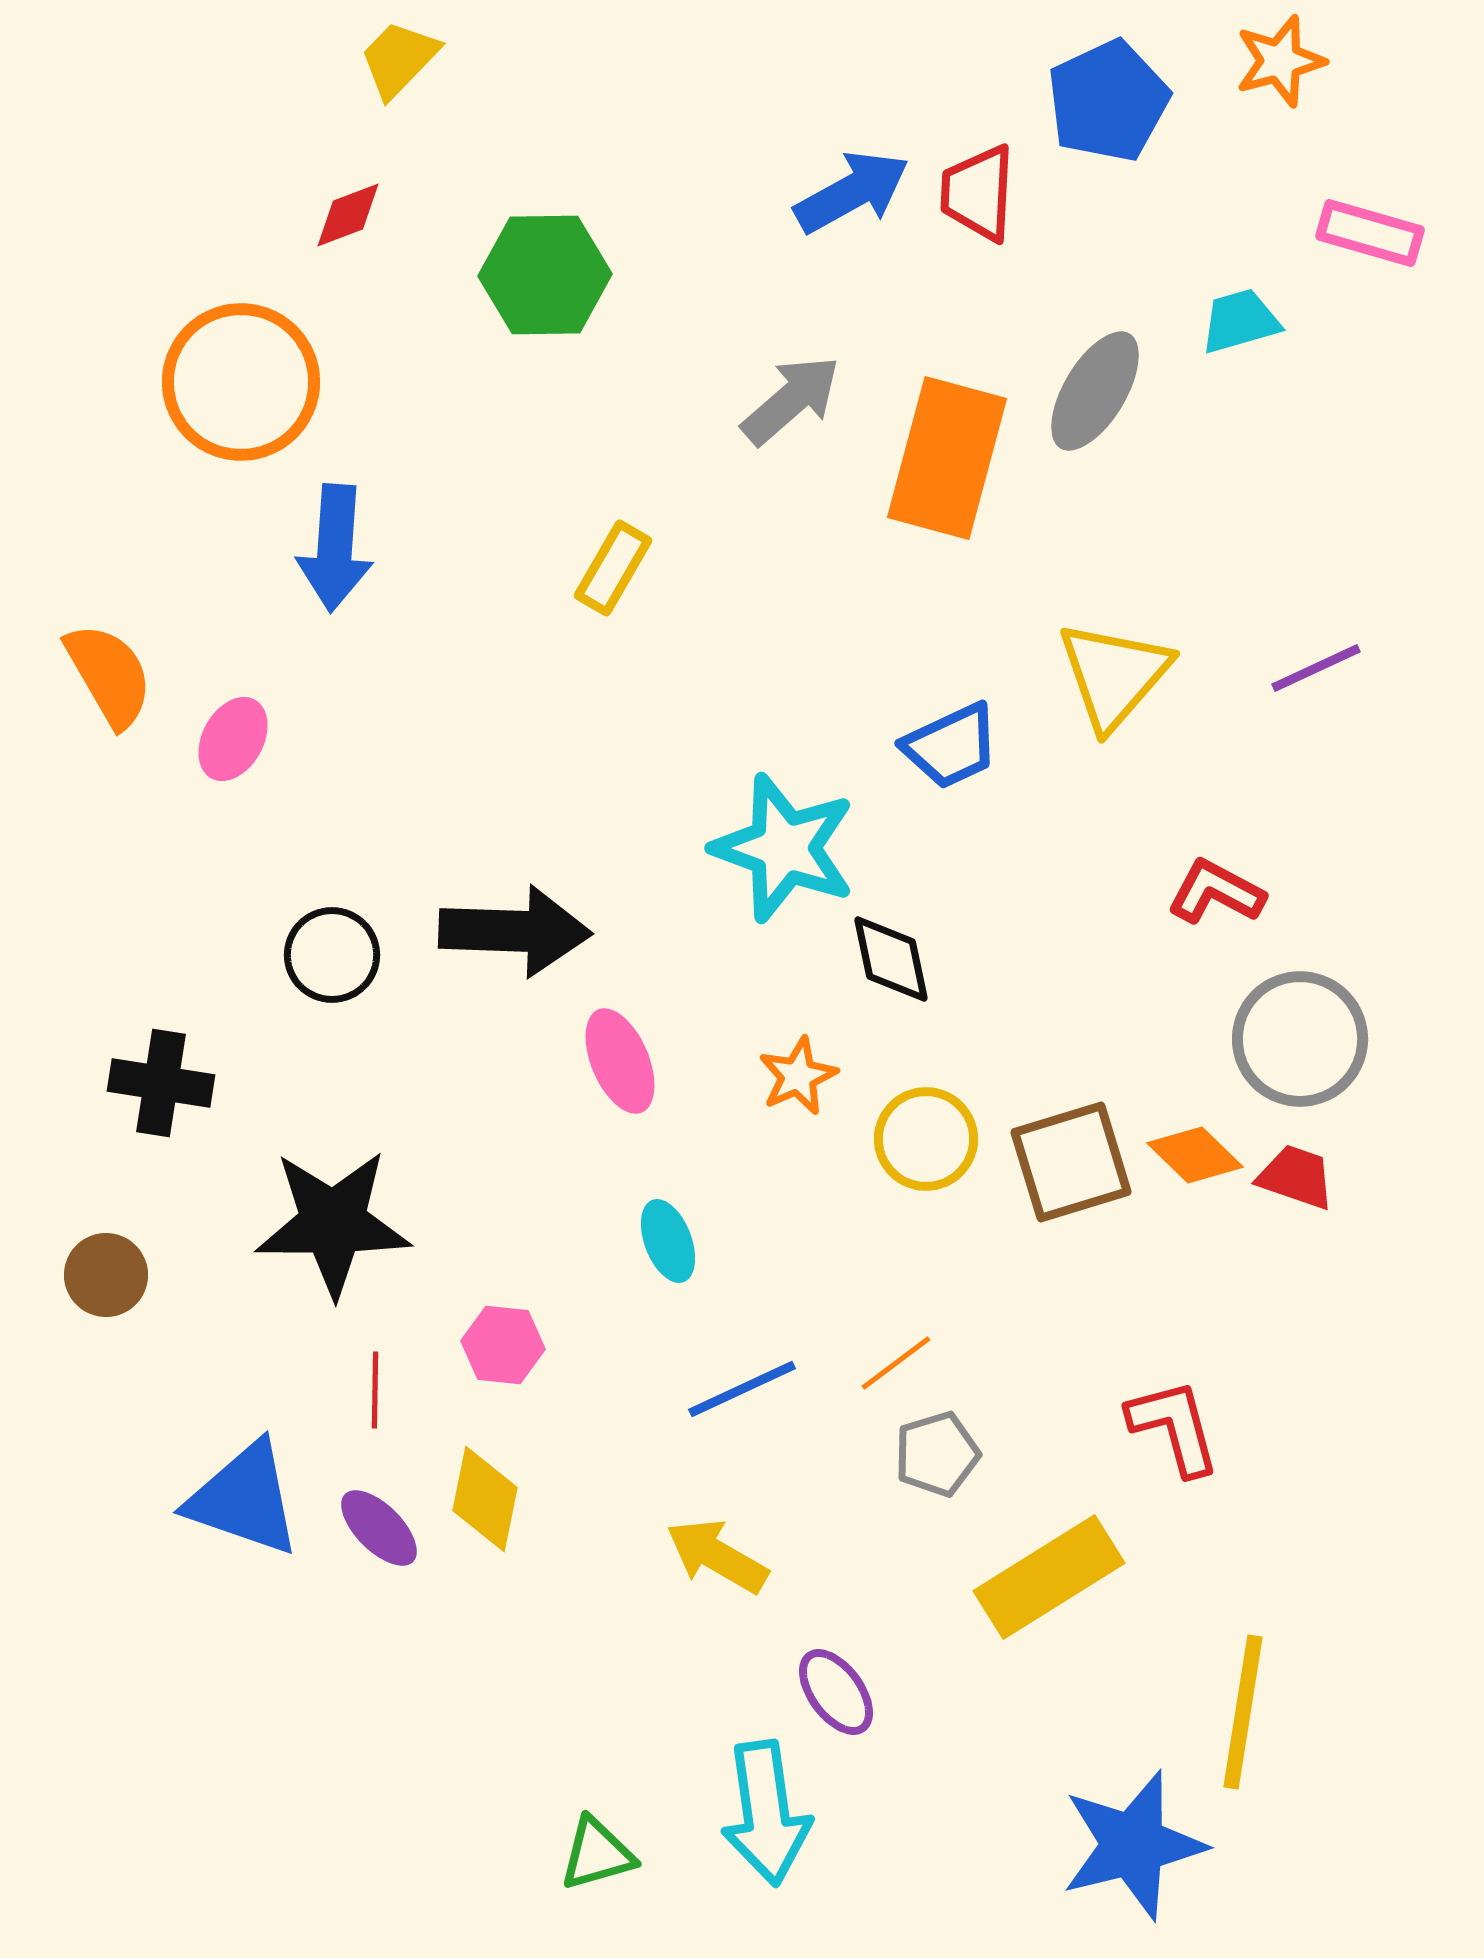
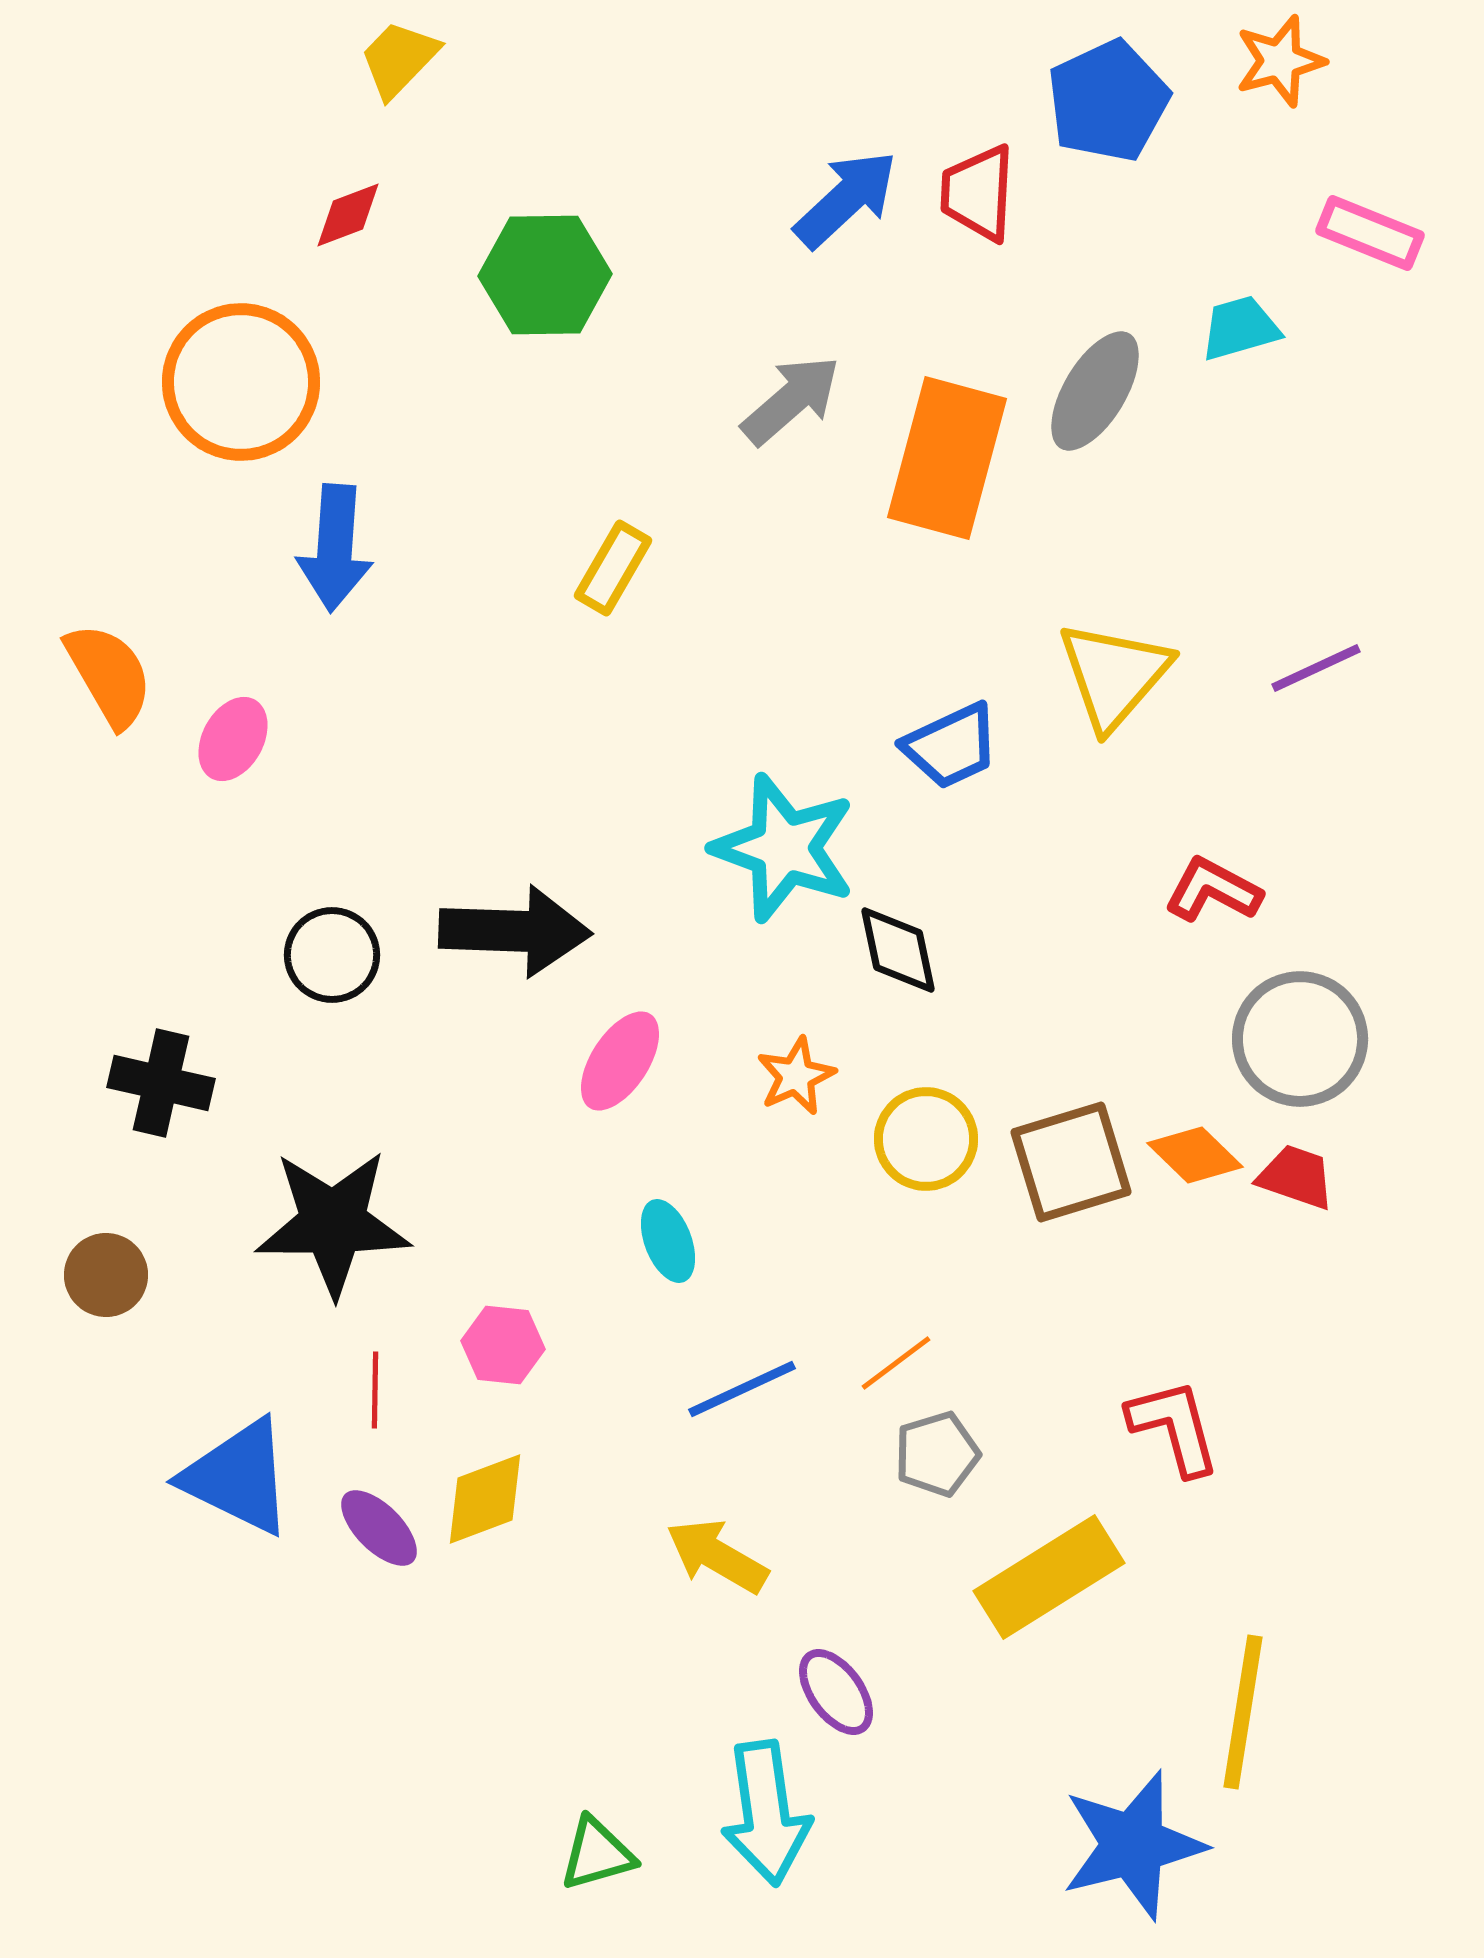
blue arrow at (852, 192): moved 6 px left, 7 px down; rotated 14 degrees counterclockwise
pink rectangle at (1370, 233): rotated 6 degrees clockwise
cyan trapezoid at (1240, 321): moved 7 px down
red L-shape at (1216, 892): moved 3 px left, 2 px up
black diamond at (891, 959): moved 7 px right, 9 px up
pink ellipse at (620, 1061): rotated 56 degrees clockwise
orange star at (798, 1076): moved 2 px left
black cross at (161, 1083): rotated 4 degrees clockwise
blue triangle at (244, 1499): moved 6 px left, 22 px up; rotated 7 degrees clockwise
yellow diamond at (485, 1499): rotated 58 degrees clockwise
